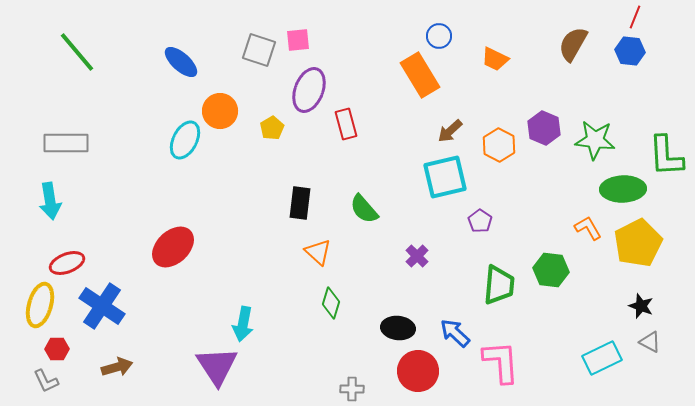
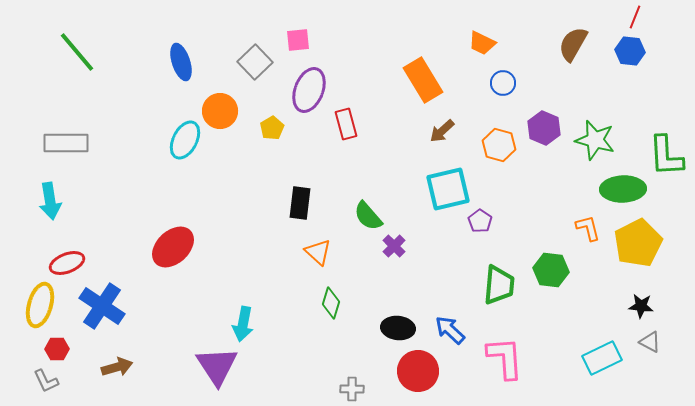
blue circle at (439, 36): moved 64 px right, 47 px down
gray square at (259, 50): moved 4 px left, 12 px down; rotated 28 degrees clockwise
orange trapezoid at (495, 59): moved 13 px left, 16 px up
blue ellipse at (181, 62): rotated 30 degrees clockwise
orange rectangle at (420, 75): moved 3 px right, 5 px down
brown arrow at (450, 131): moved 8 px left
green star at (595, 140): rotated 9 degrees clockwise
orange hexagon at (499, 145): rotated 12 degrees counterclockwise
cyan square at (445, 177): moved 3 px right, 12 px down
green semicircle at (364, 209): moved 4 px right, 7 px down
orange L-shape at (588, 228): rotated 16 degrees clockwise
purple cross at (417, 256): moved 23 px left, 10 px up
black star at (641, 306): rotated 15 degrees counterclockwise
blue arrow at (455, 333): moved 5 px left, 3 px up
pink L-shape at (501, 362): moved 4 px right, 4 px up
